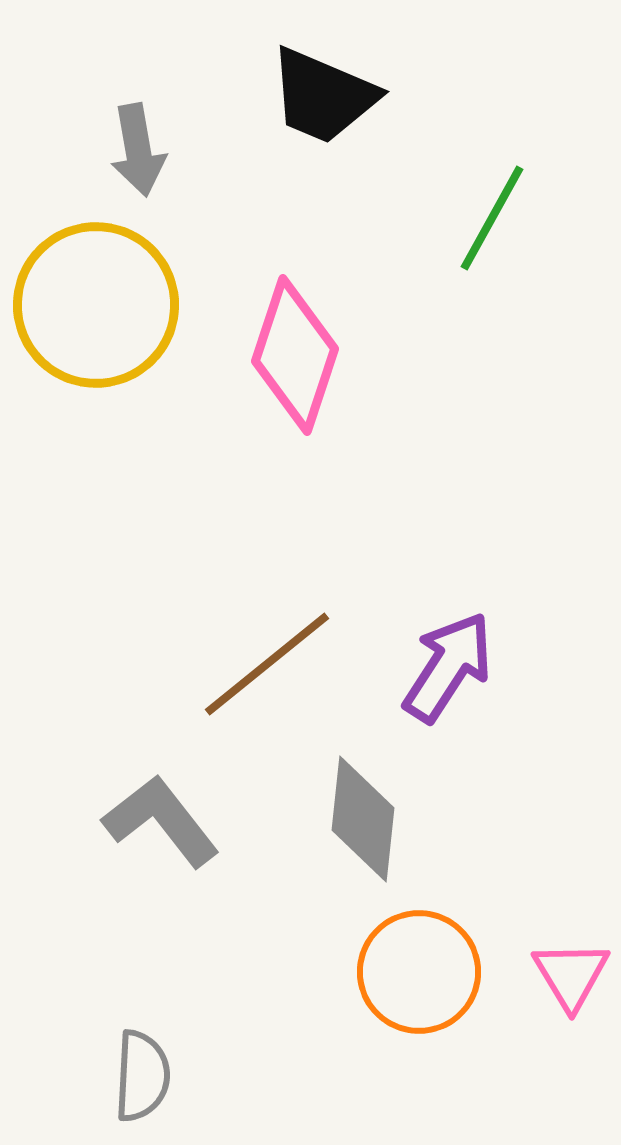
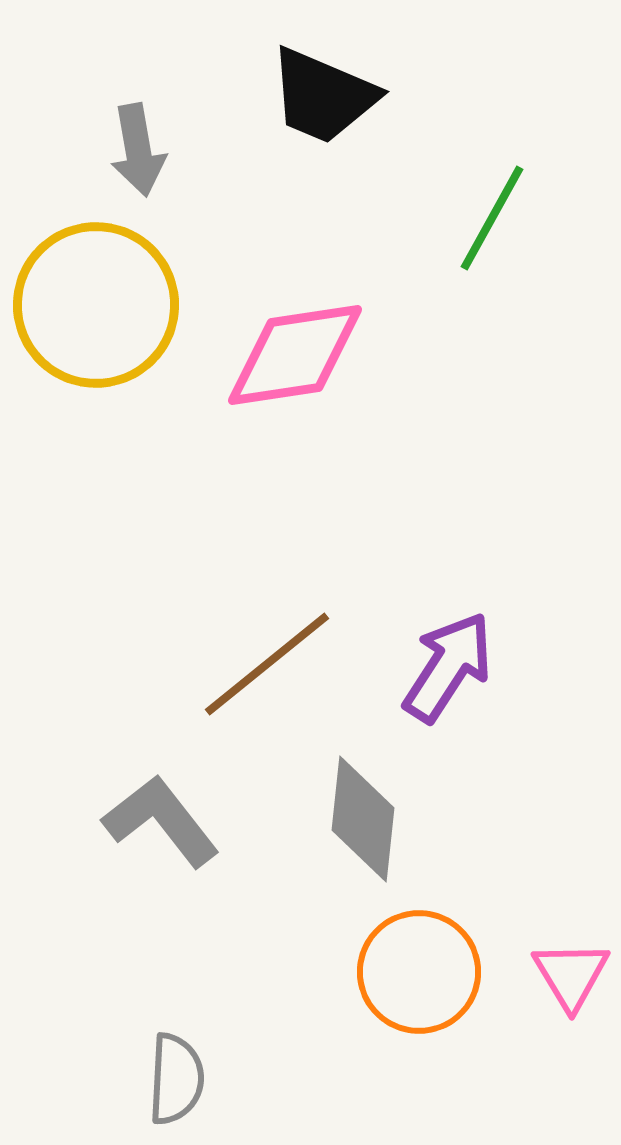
pink diamond: rotated 63 degrees clockwise
gray semicircle: moved 34 px right, 3 px down
